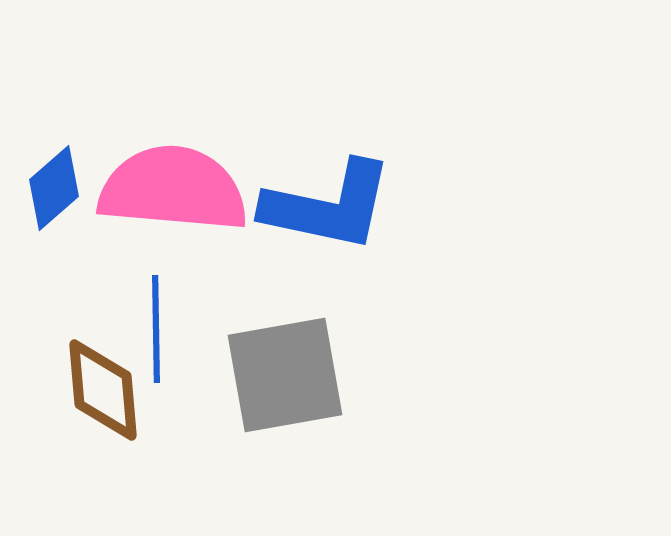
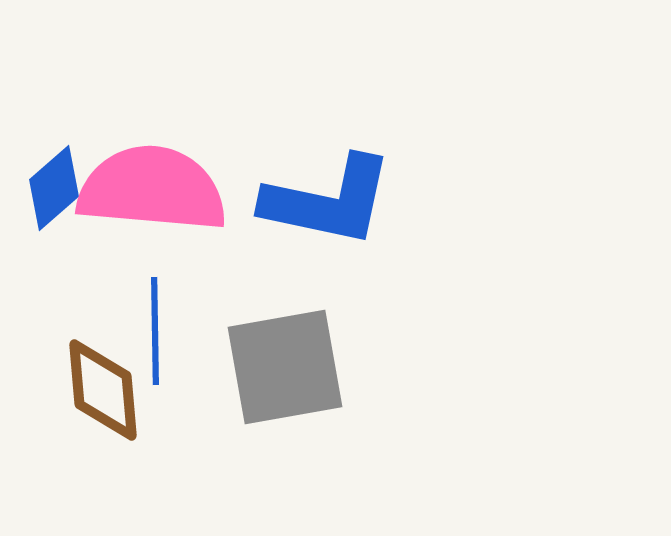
pink semicircle: moved 21 px left
blue L-shape: moved 5 px up
blue line: moved 1 px left, 2 px down
gray square: moved 8 px up
